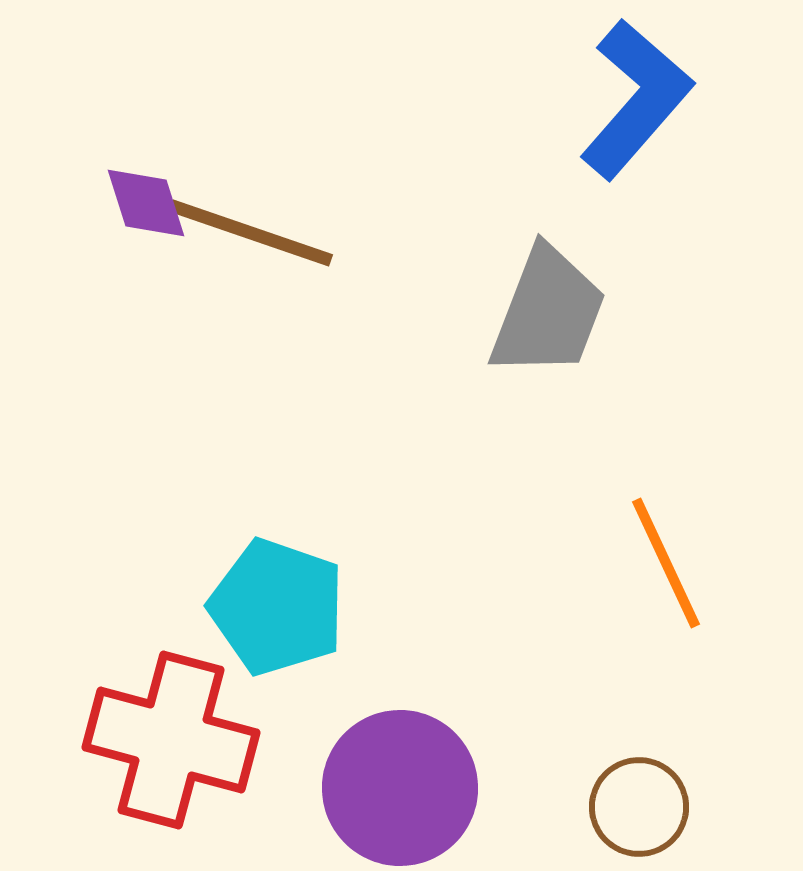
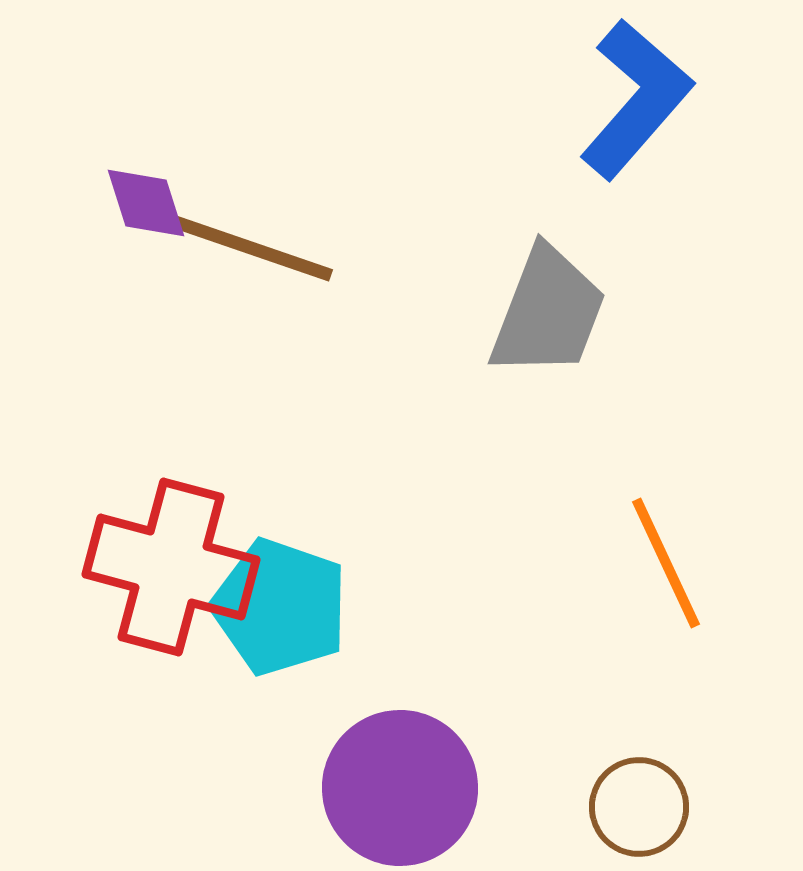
brown line: moved 15 px down
cyan pentagon: moved 3 px right
red cross: moved 173 px up
